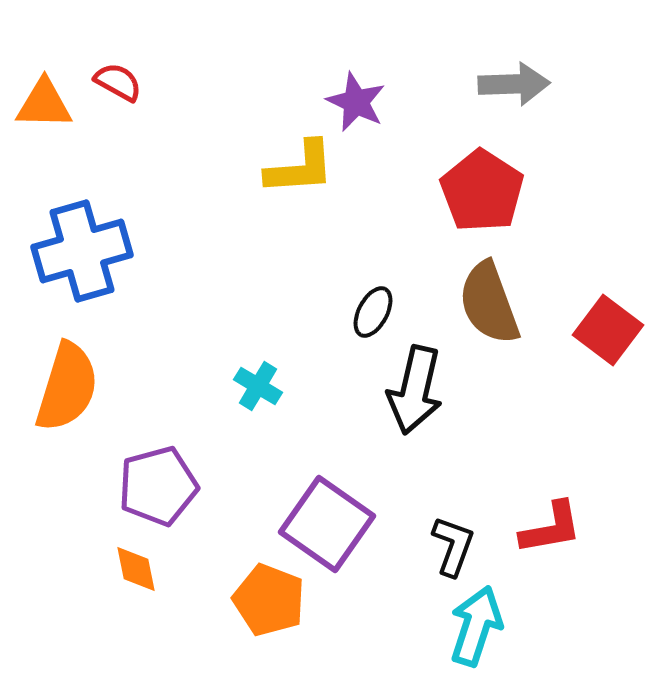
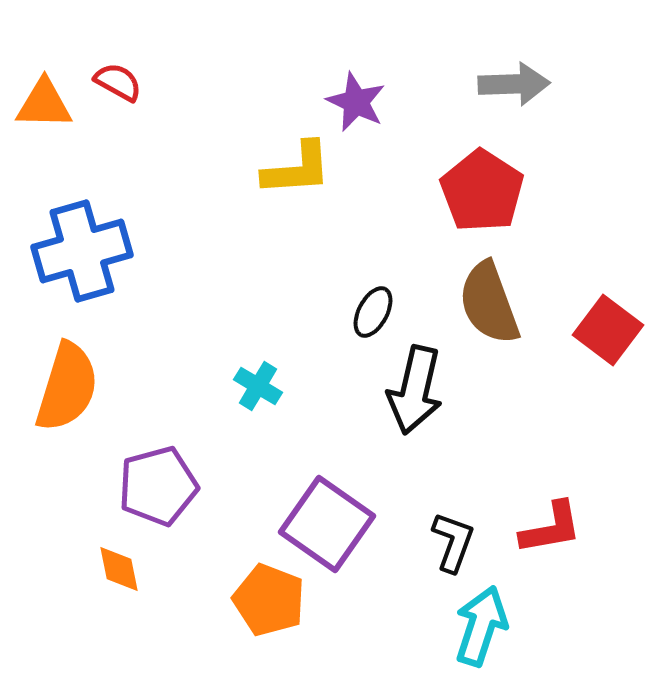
yellow L-shape: moved 3 px left, 1 px down
black L-shape: moved 4 px up
orange diamond: moved 17 px left
cyan arrow: moved 5 px right
